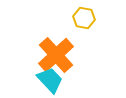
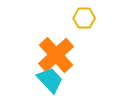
yellow hexagon: rotated 10 degrees counterclockwise
